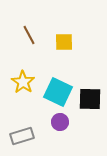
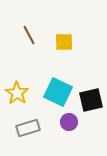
yellow star: moved 6 px left, 11 px down
black square: moved 1 px right, 1 px down; rotated 15 degrees counterclockwise
purple circle: moved 9 px right
gray rectangle: moved 6 px right, 8 px up
